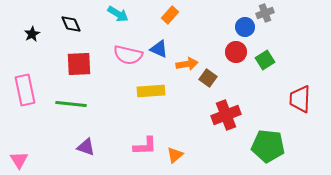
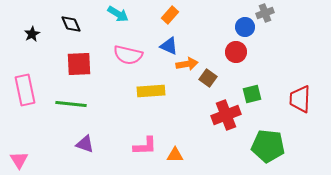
blue triangle: moved 10 px right, 3 px up
green square: moved 13 px left, 34 px down; rotated 18 degrees clockwise
purple triangle: moved 1 px left, 3 px up
orange triangle: rotated 42 degrees clockwise
